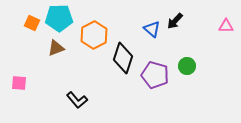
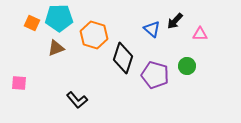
pink triangle: moved 26 px left, 8 px down
orange hexagon: rotated 16 degrees counterclockwise
